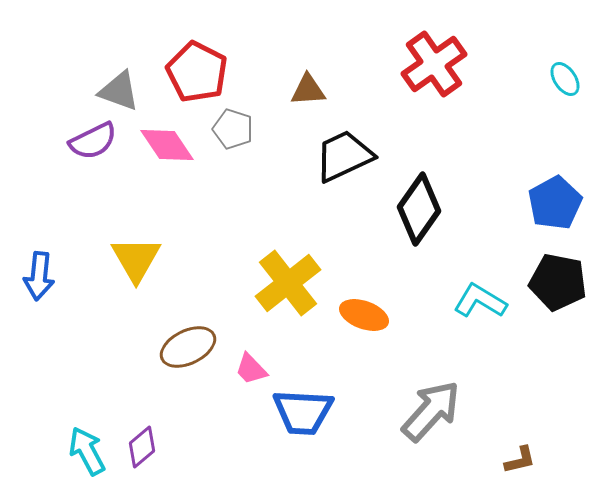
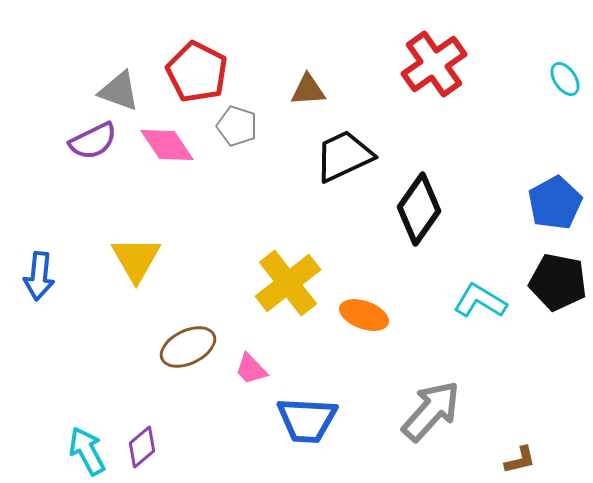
gray pentagon: moved 4 px right, 3 px up
blue trapezoid: moved 4 px right, 8 px down
